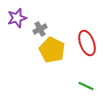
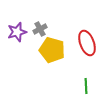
purple star: moved 14 px down
yellow pentagon: rotated 10 degrees counterclockwise
green line: rotated 63 degrees clockwise
